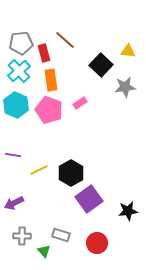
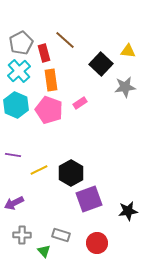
gray pentagon: rotated 20 degrees counterclockwise
black square: moved 1 px up
purple square: rotated 16 degrees clockwise
gray cross: moved 1 px up
